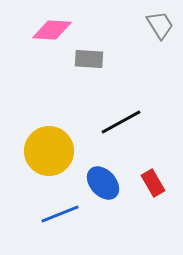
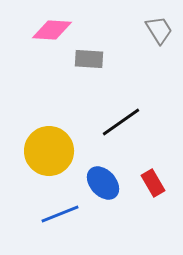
gray trapezoid: moved 1 px left, 5 px down
black line: rotated 6 degrees counterclockwise
